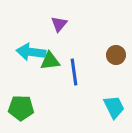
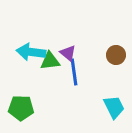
purple triangle: moved 9 px right, 29 px down; rotated 30 degrees counterclockwise
